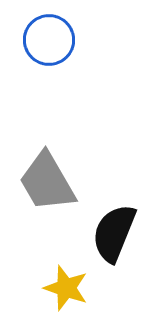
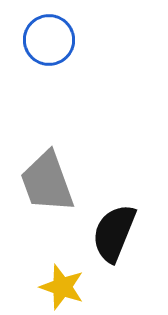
gray trapezoid: rotated 10 degrees clockwise
yellow star: moved 4 px left, 1 px up
